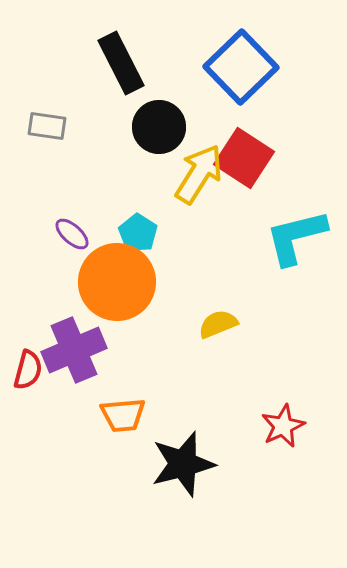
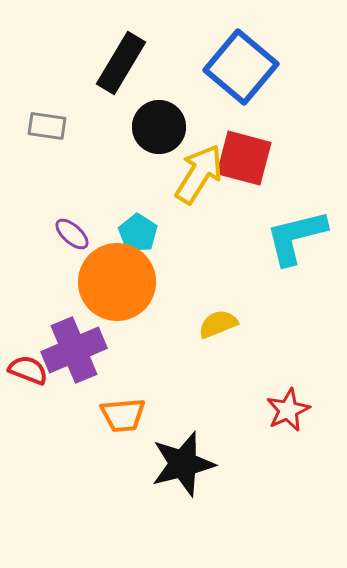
black rectangle: rotated 58 degrees clockwise
blue square: rotated 6 degrees counterclockwise
red square: rotated 18 degrees counterclockwise
red semicircle: rotated 84 degrees counterclockwise
red star: moved 5 px right, 16 px up
